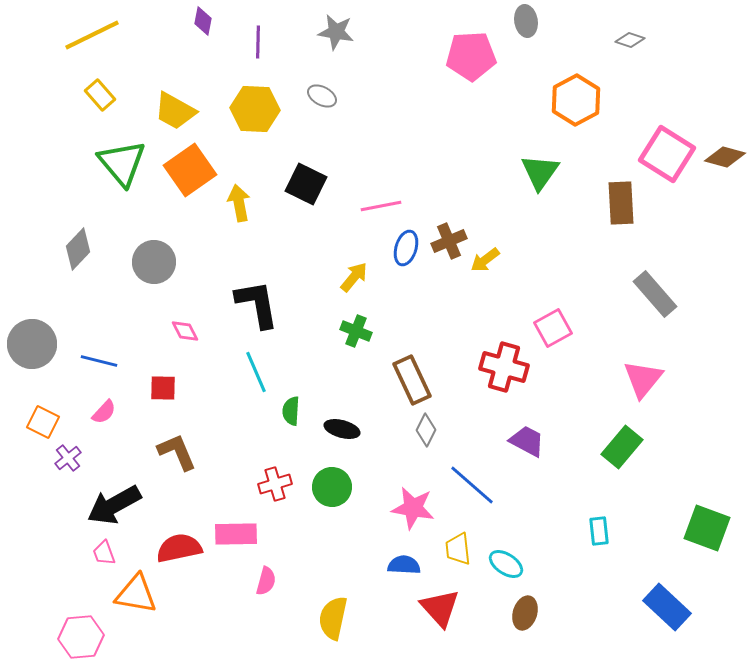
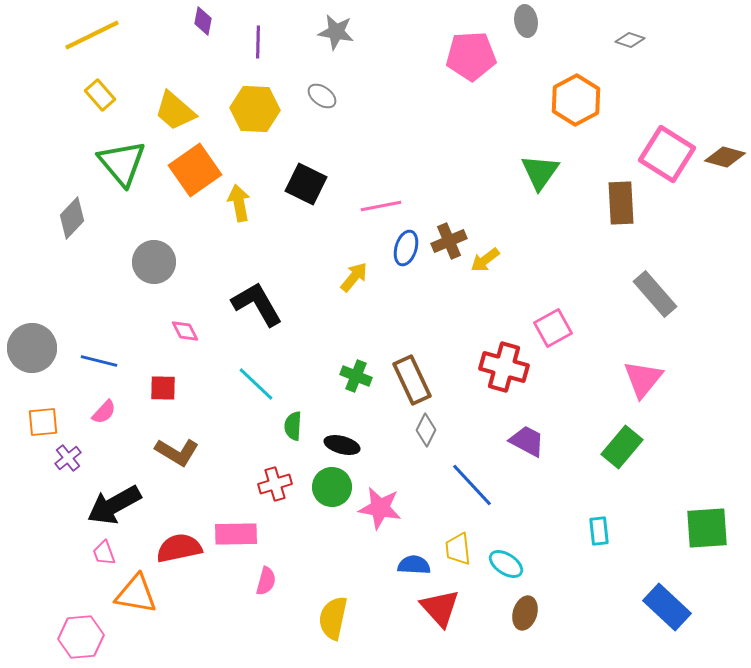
gray ellipse at (322, 96): rotated 8 degrees clockwise
yellow trapezoid at (175, 111): rotated 12 degrees clockwise
orange square at (190, 170): moved 5 px right
gray diamond at (78, 249): moved 6 px left, 31 px up
black L-shape at (257, 304): rotated 20 degrees counterclockwise
green cross at (356, 331): moved 45 px down
gray circle at (32, 344): moved 4 px down
cyan line at (256, 372): moved 12 px down; rotated 24 degrees counterclockwise
green semicircle at (291, 411): moved 2 px right, 15 px down
orange square at (43, 422): rotated 32 degrees counterclockwise
black ellipse at (342, 429): moved 16 px down
brown L-shape at (177, 452): rotated 144 degrees clockwise
blue line at (472, 485): rotated 6 degrees clockwise
pink star at (413, 508): moved 33 px left
green square at (707, 528): rotated 24 degrees counterclockwise
blue semicircle at (404, 565): moved 10 px right
